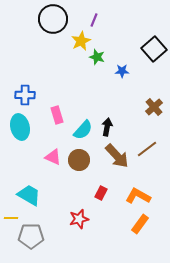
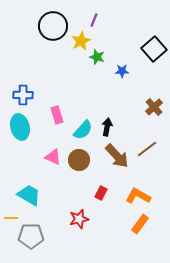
black circle: moved 7 px down
blue cross: moved 2 px left
